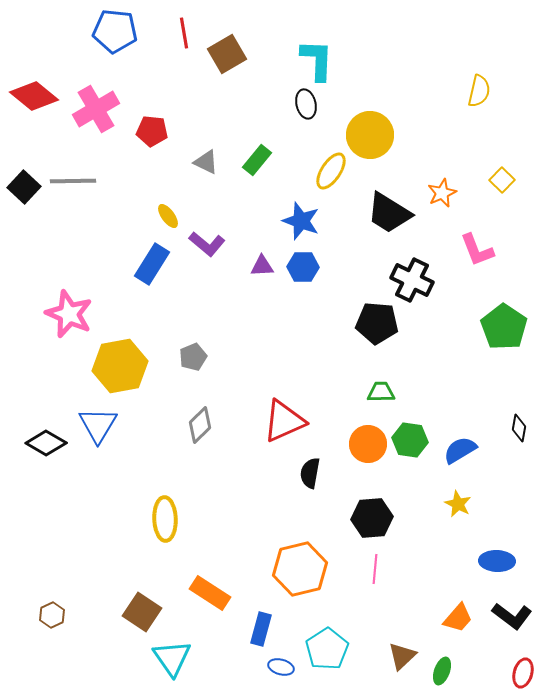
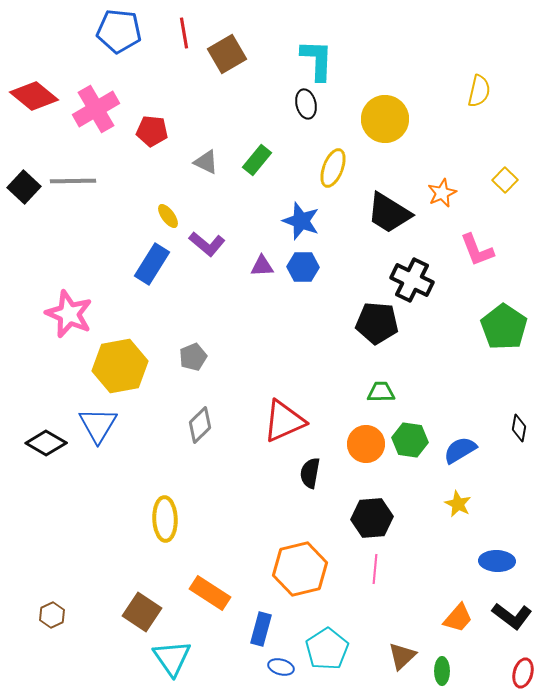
blue pentagon at (115, 31): moved 4 px right
yellow circle at (370, 135): moved 15 px right, 16 px up
yellow ellipse at (331, 171): moved 2 px right, 3 px up; rotated 12 degrees counterclockwise
yellow square at (502, 180): moved 3 px right
orange circle at (368, 444): moved 2 px left
green ellipse at (442, 671): rotated 20 degrees counterclockwise
